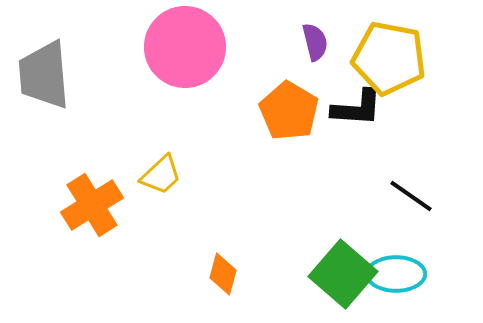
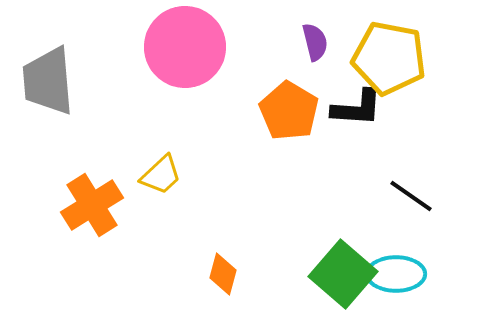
gray trapezoid: moved 4 px right, 6 px down
